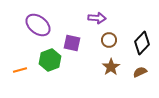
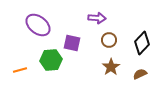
green hexagon: moved 1 px right; rotated 15 degrees clockwise
brown semicircle: moved 2 px down
